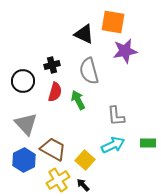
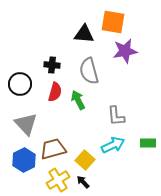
black triangle: rotated 20 degrees counterclockwise
black cross: rotated 21 degrees clockwise
black circle: moved 3 px left, 3 px down
brown trapezoid: rotated 44 degrees counterclockwise
black arrow: moved 3 px up
